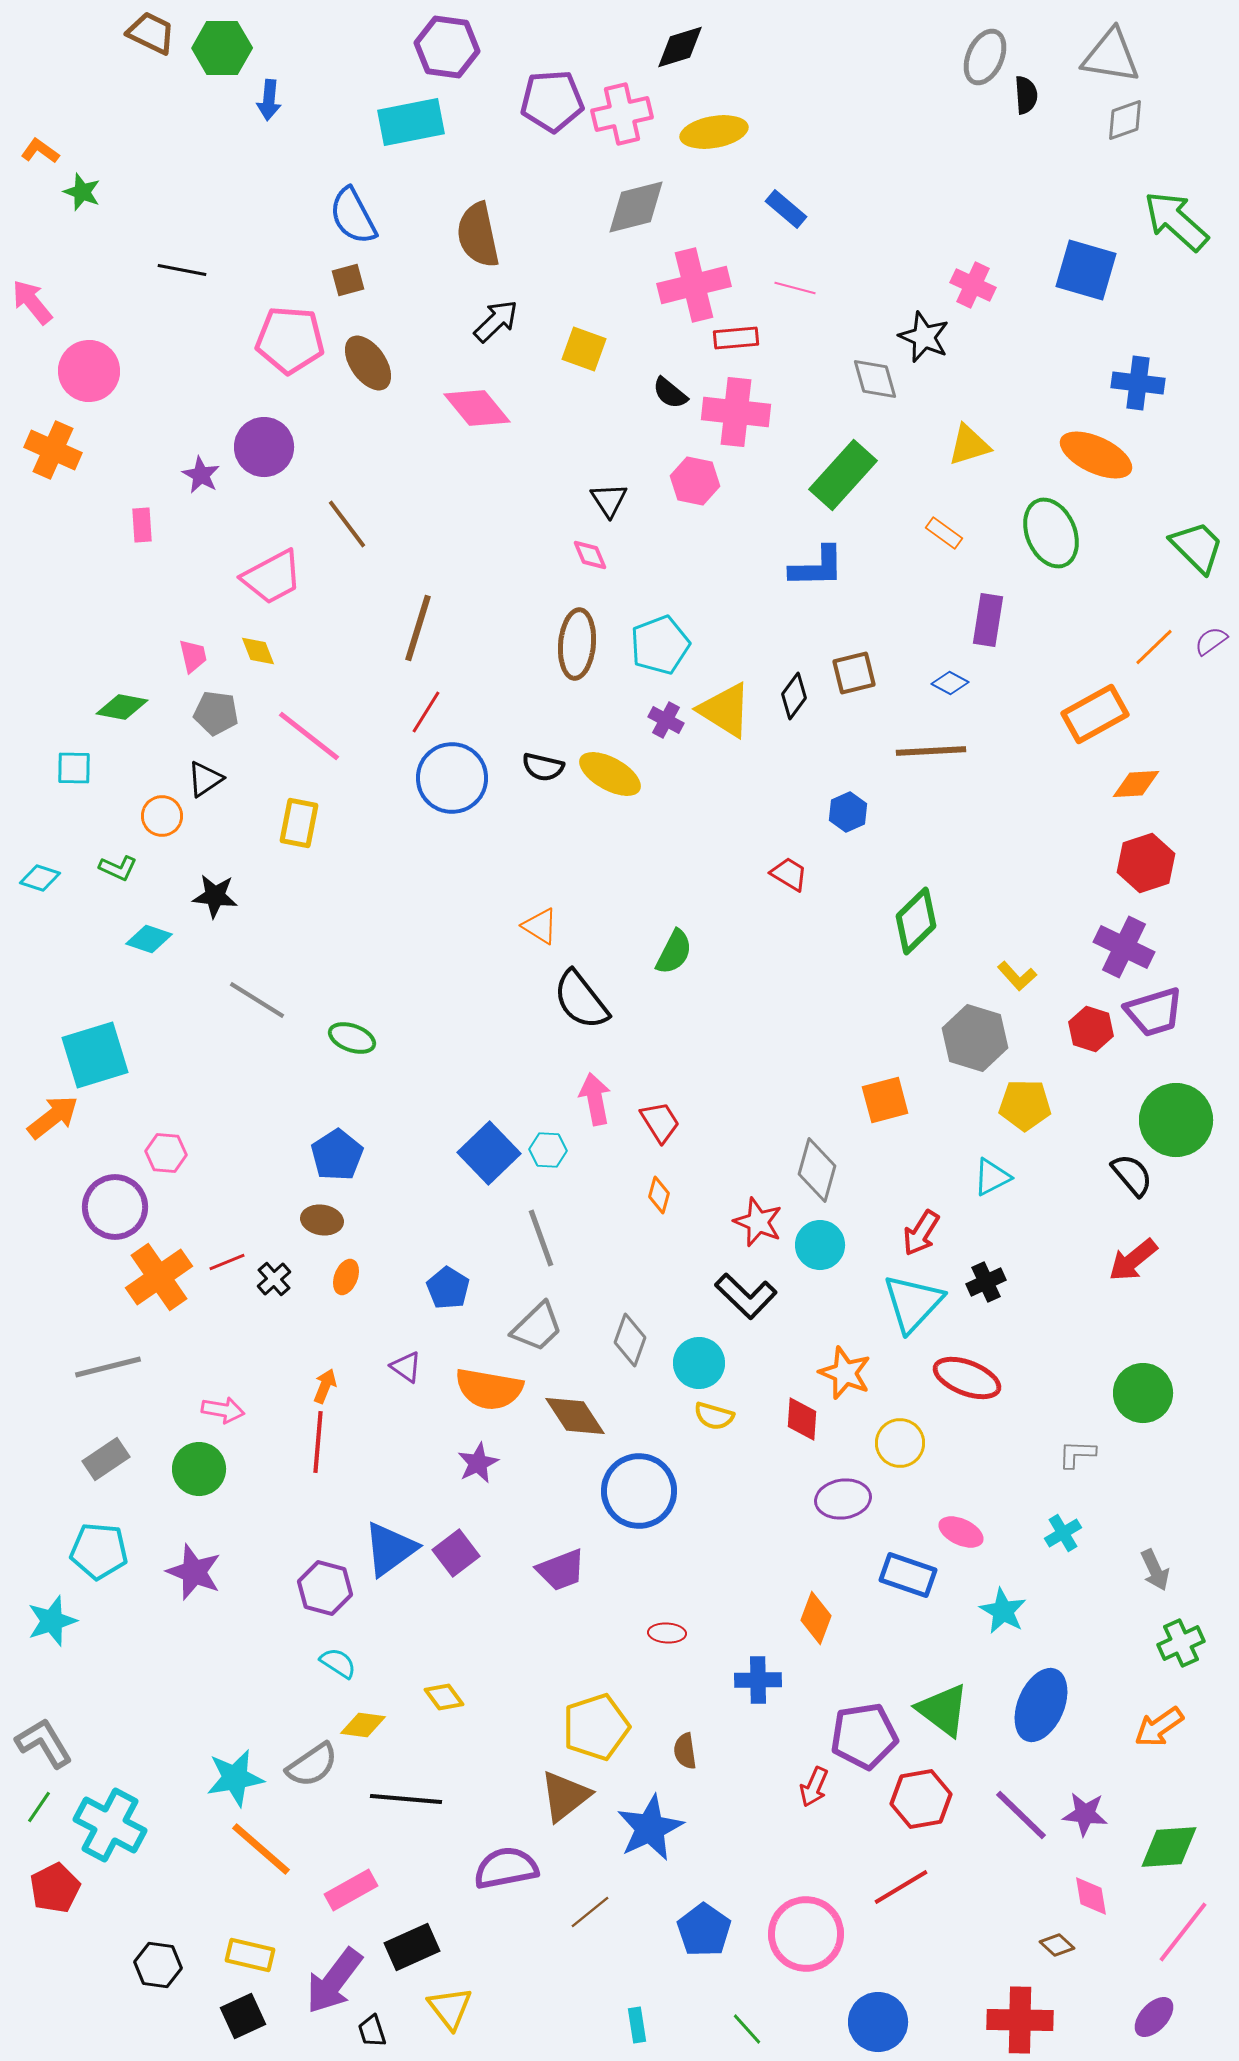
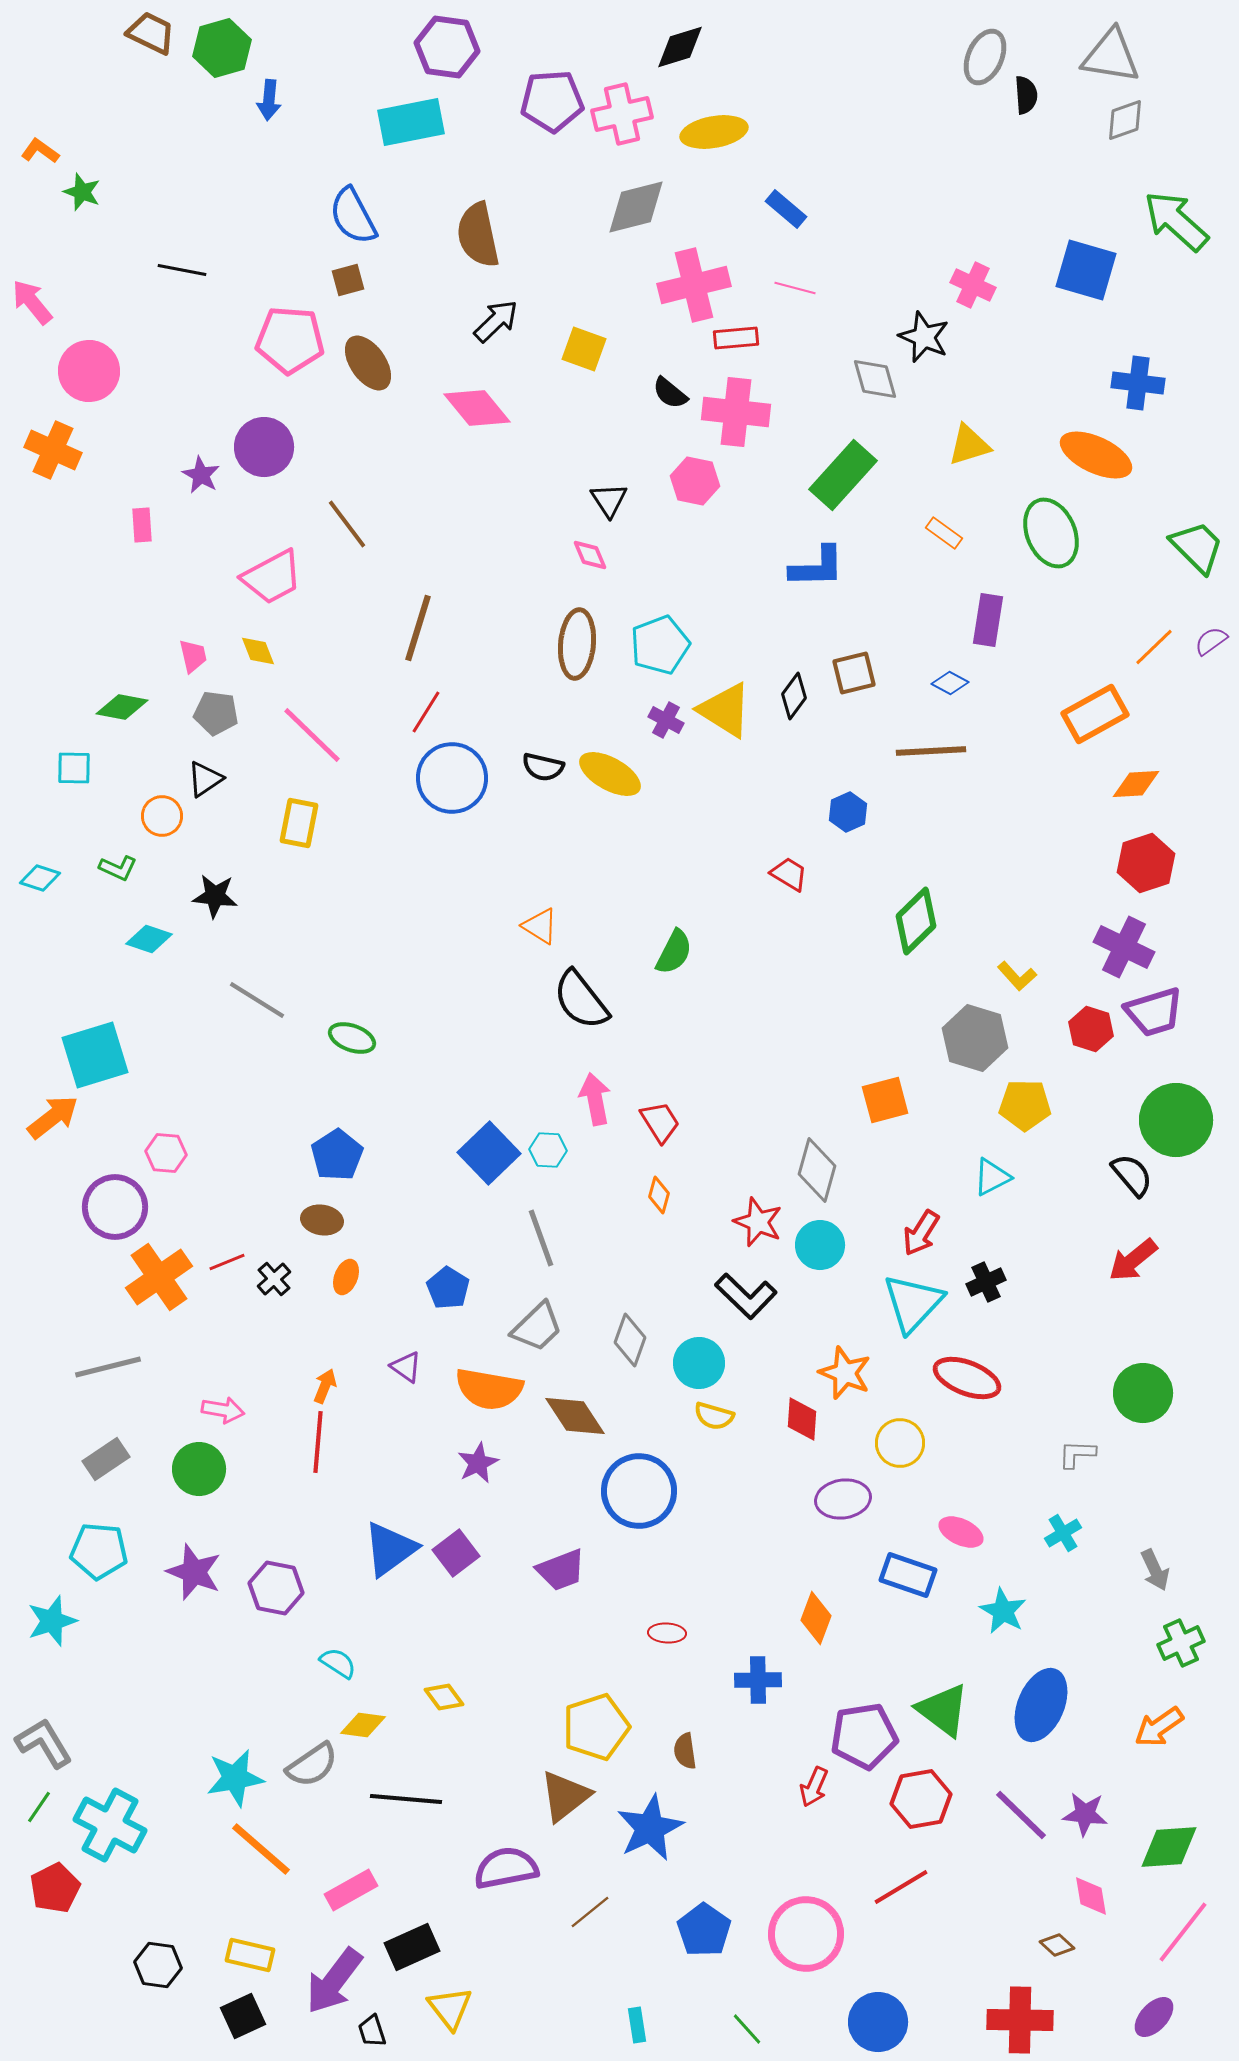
green hexagon at (222, 48): rotated 16 degrees counterclockwise
pink line at (309, 736): moved 3 px right, 1 px up; rotated 6 degrees clockwise
purple hexagon at (325, 1588): moved 49 px left; rotated 4 degrees counterclockwise
